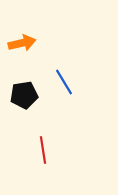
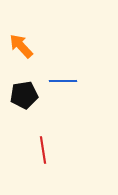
orange arrow: moved 1 px left, 3 px down; rotated 120 degrees counterclockwise
blue line: moved 1 px left, 1 px up; rotated 60 degrees counterclockwise
